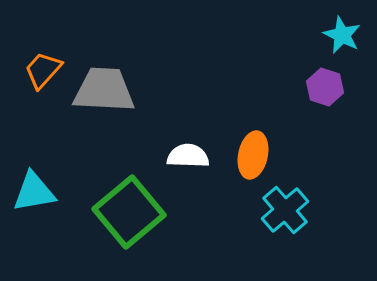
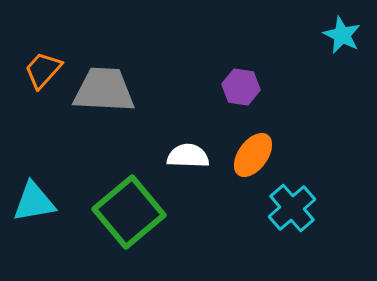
purple hexagon: moved 84 px left; rotated 9 degrees counterclockwise
orange ellipse: rotated 24 degrees clockwise
cyan triangle: moved 10 px down
cyan cross: moved 7 px right, 2 px up
